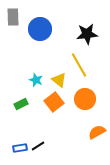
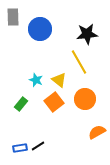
yellow line: moved 3 px up
green rectangle: rotated 24 degrees counterclockwise
